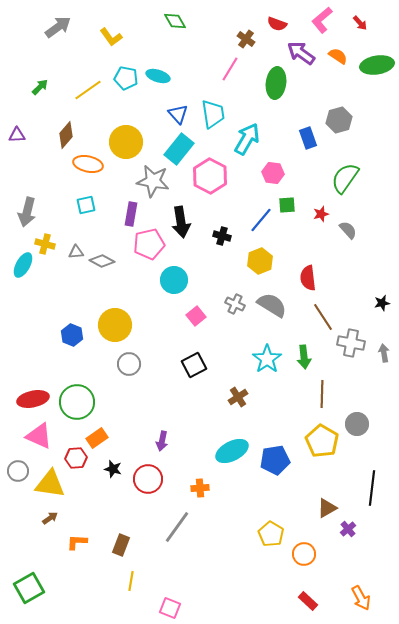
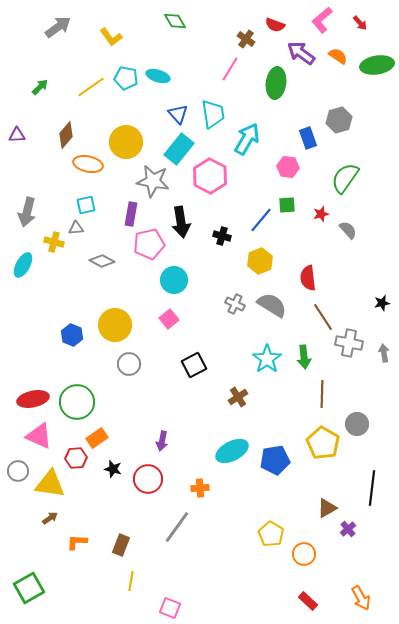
red semicircle at (277, 24): moved 2 px left, 1 px down
yellow line at (88, 90): moved 3 px right, 3 px up
pink hexagon at (273, 173): moved 15 px right, 6 px up
yellow cross at (45, 244): moved 9 px right, 2 px up
gray triangle at (76, 252): moved 24 px up
pink square at (196, 316): moved 27 px left, 3 px down
gray cross at (351, 343): moved 2 px left
yellow pentagon at (322, 441): moved 1 px right, 2 px down
